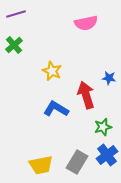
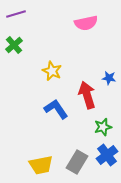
red arrow: moved 1 px right
blue L-shape: rotated 25 degrees clockwise
